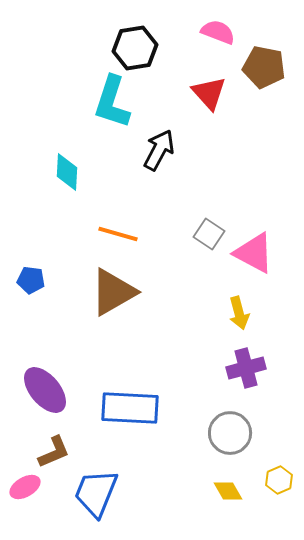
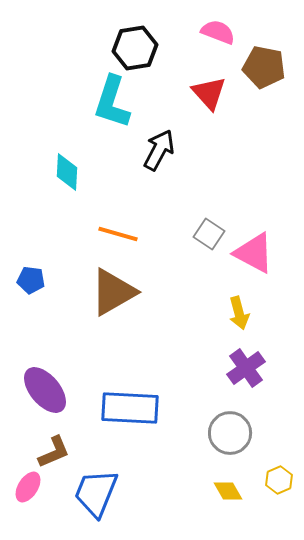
purple cross: rotated 21 degrees counterclockwise
pink ellipse: moved 3 px right; rotated 28 degrees counterclockwise
